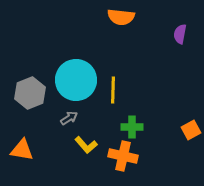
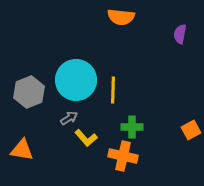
gray hexagon: moved 1 px left, 1 px up
yellow L-shape: moved 7 px up
